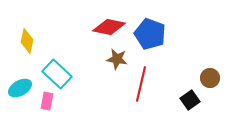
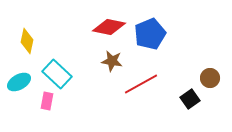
blue pentagon: rotated 28 degrees clockwise
brown star: moved 5 px left, 2 px down
red line: rotated 48 degrees clockwise
cyan ellipse: moved 1 px left, 6 px up
black square: moved 1 px up
